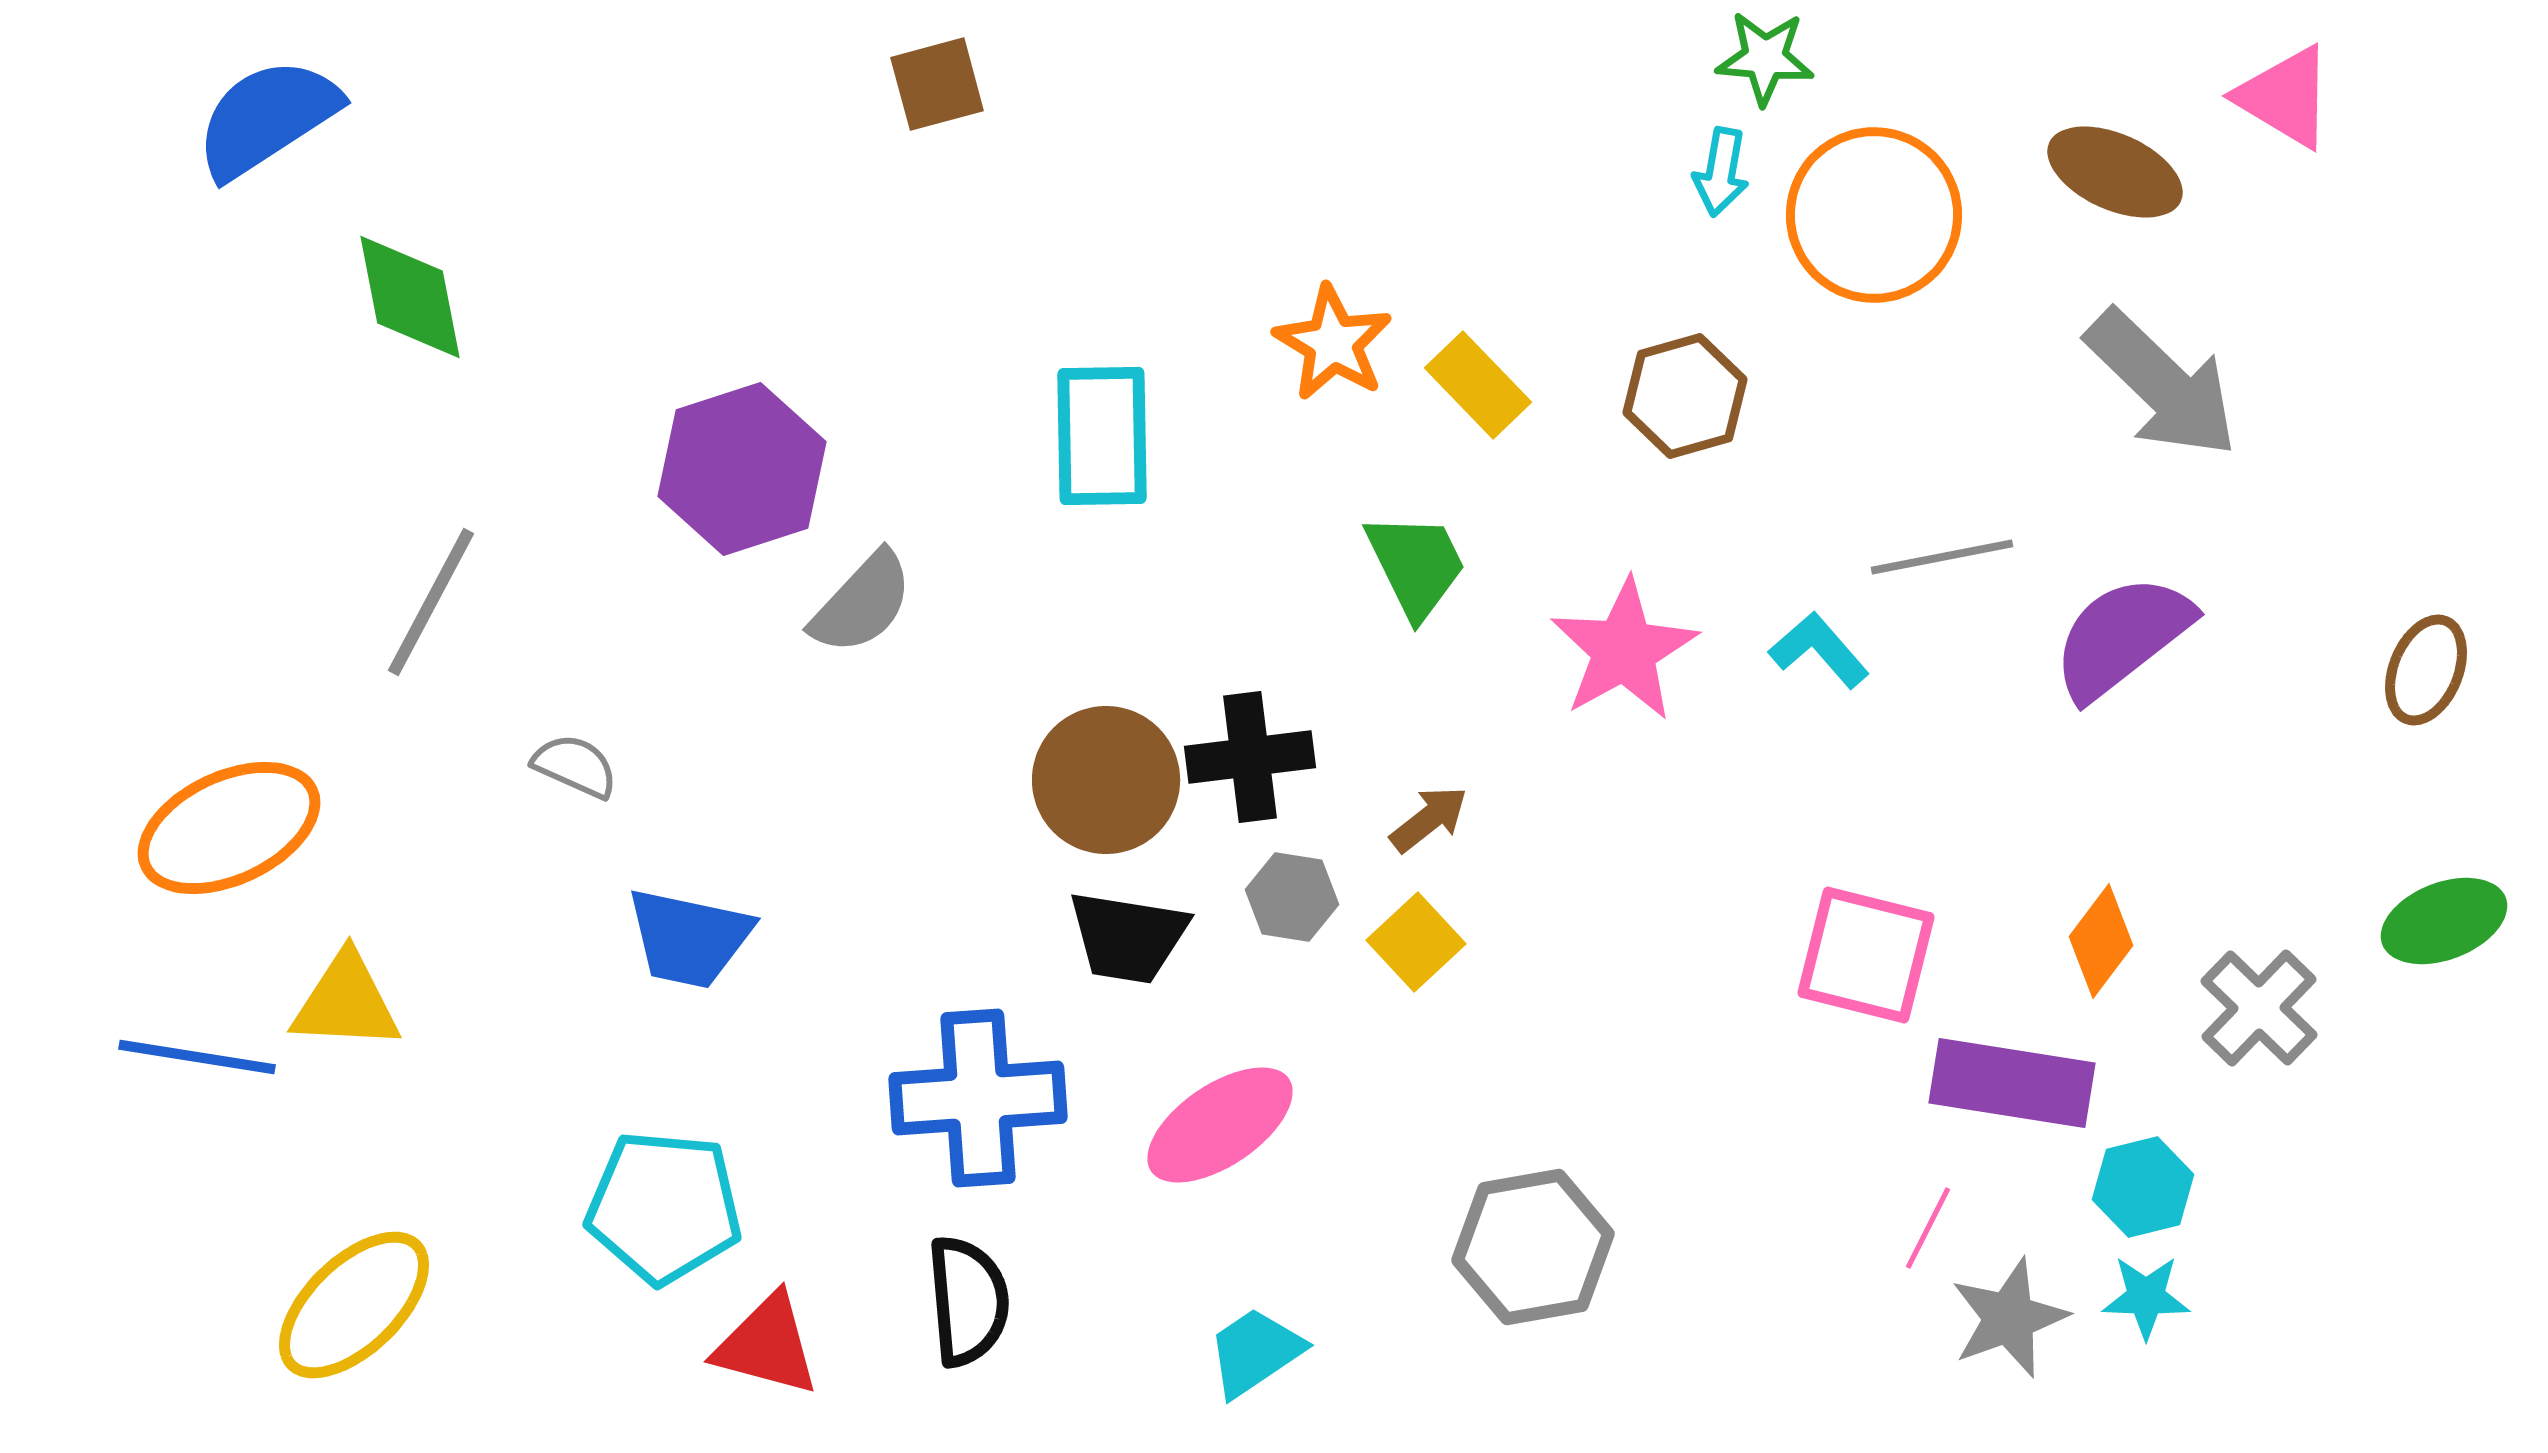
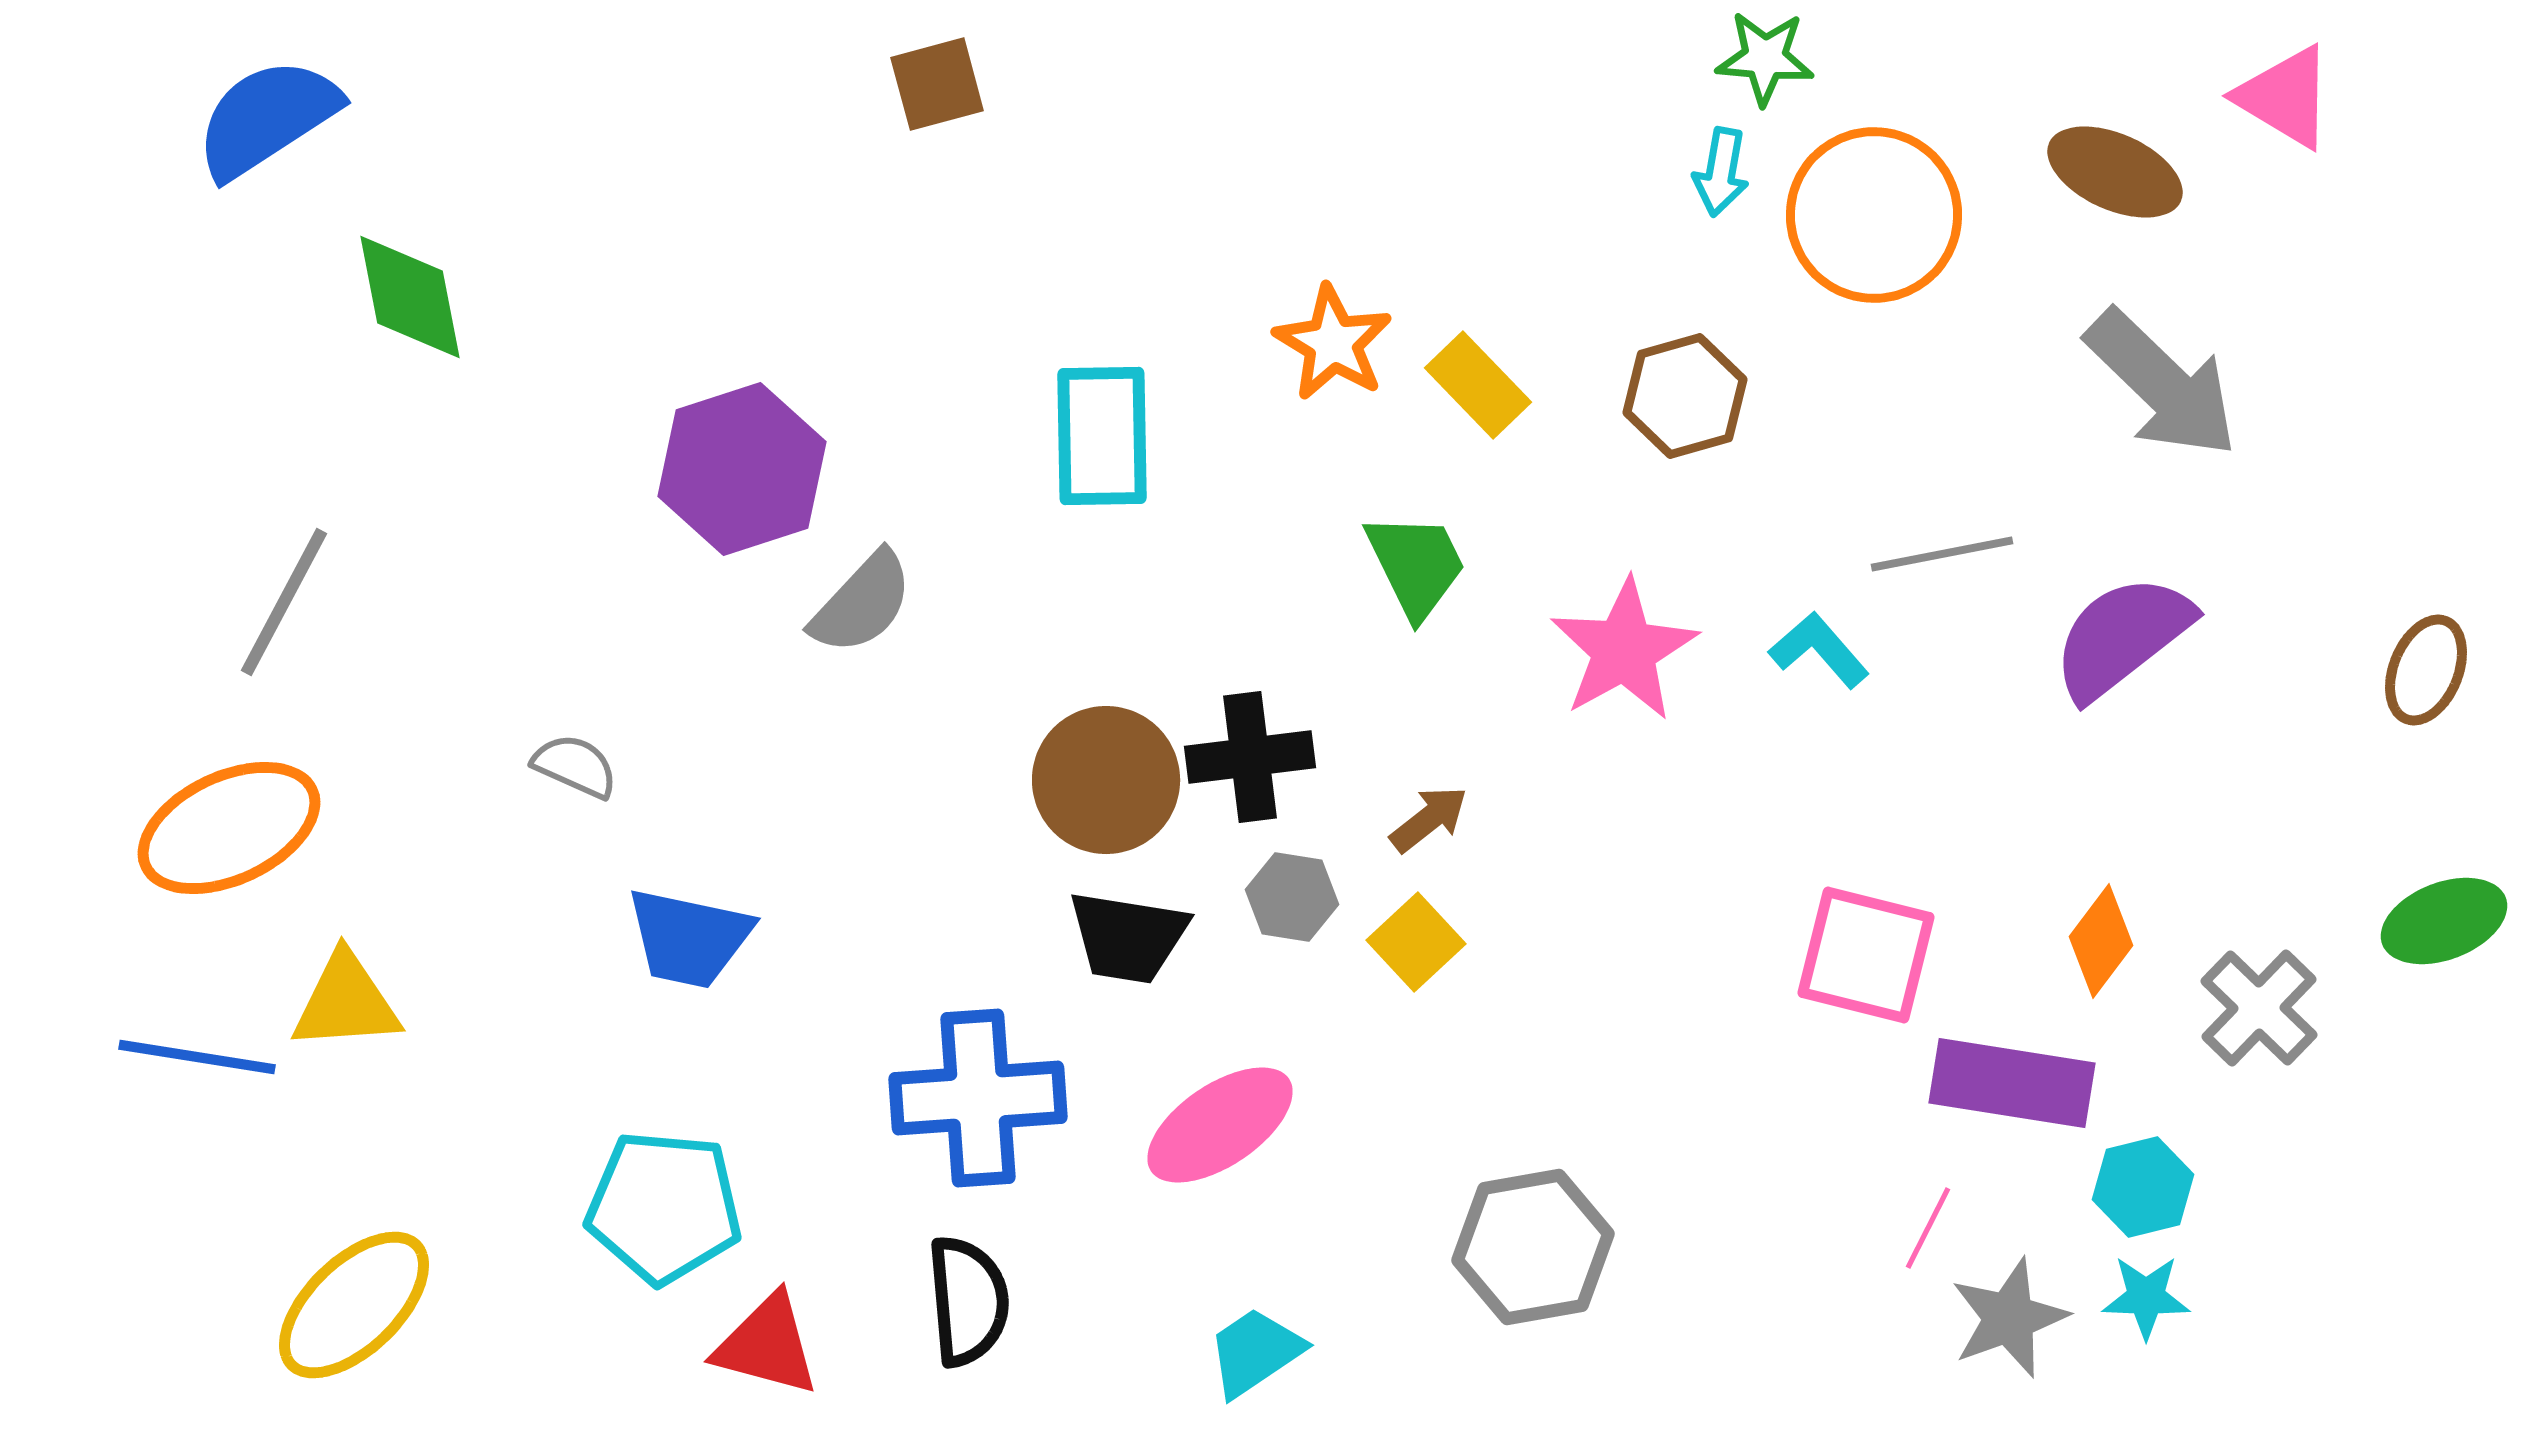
gray line at (1942, 557): moved 3 px up
gray line at (431, 602): moved 147 px left
yellow triangle at (346, 1002): rotated 7 degrees counterclockwise
